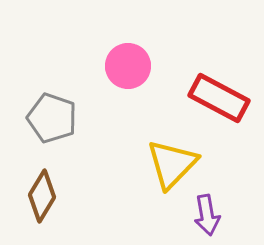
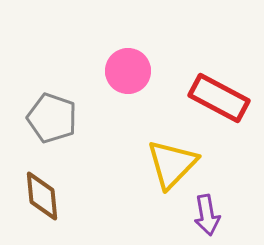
pink circle: moved 5 px down
brown diamond: rotated 36 degrees counterclockwise
